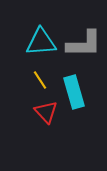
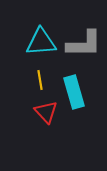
yellow line: rotated 24 degrees clockwise
